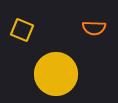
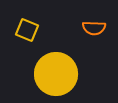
yellow square: moved 5 px right
